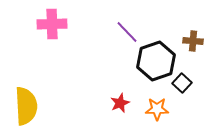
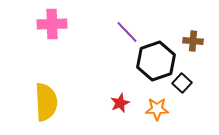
yellow semicircle: moved 20 px right, 4 px up
